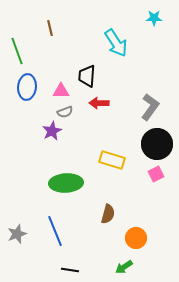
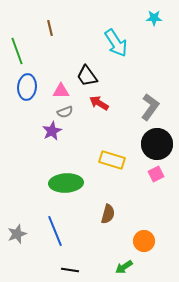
black trapezoid: rotated 40 degrees counterclockwise
red arrow: rotated 30 degrees clockwise
orange circle: moved 8 px right, 3 px down
